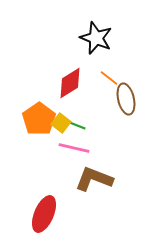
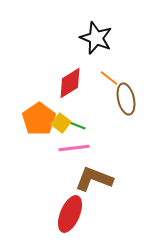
pink line: rotated 20 degrees counterclockwise
red ellipse: moved 26 px right
